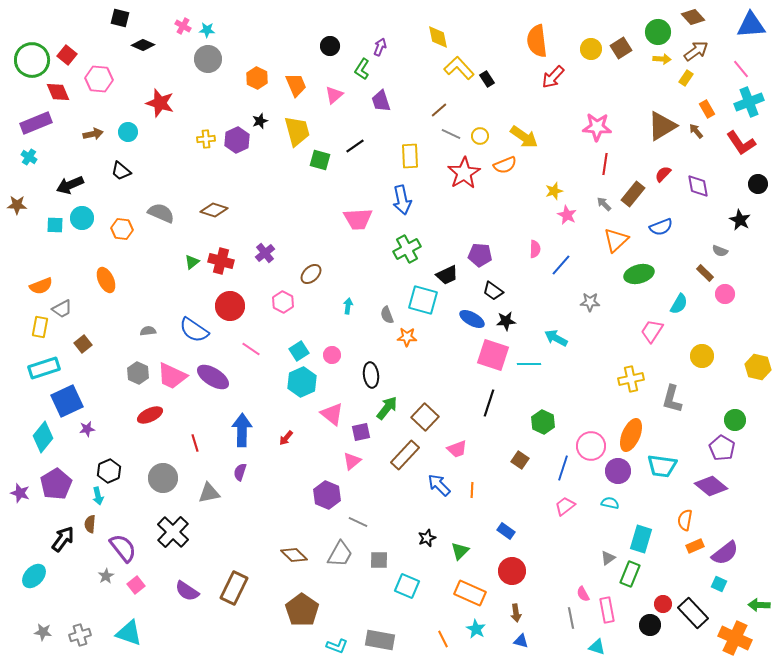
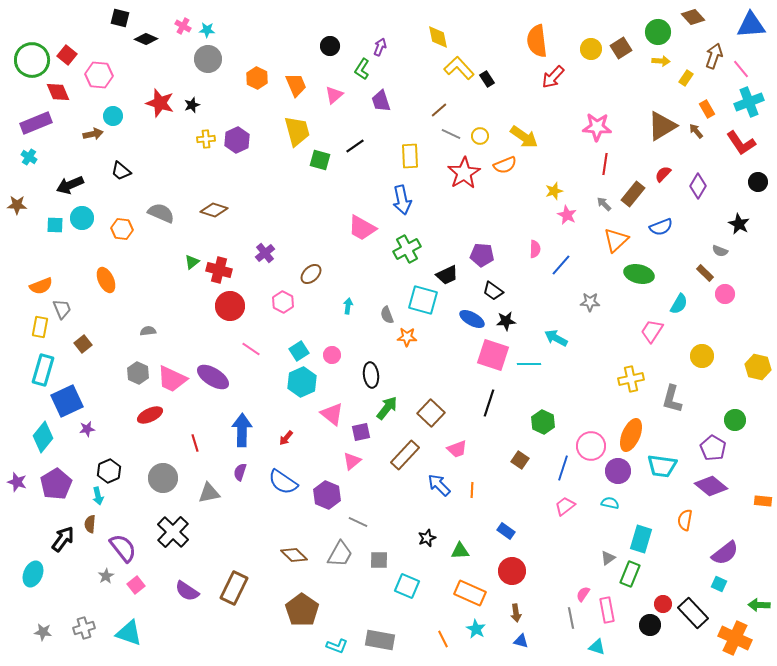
black diamond at (143, 45): moved 3 px right, 6 px up
brown arrow at (696, 51): moved 18 px right, 5 px down; rotated 35 degrees counterclockwise
yellow arrow at (662, 59): moved 1 px left, 2 px down
pink hexagon at (99, 79): moved 4 px up
black star at (260, 121): moved 68 px left, 16 px up
cyan circle at (128, 132): moved 15 px left, 16 px up
black circle at (758, 184): moved 2 px up
purple diamond at (698, 186): rotated 40 degrees clockwise
pink trapezoid at (358, 219): moved 4 px right, 9 px down; rotated 32 degrees clockwise
black star at (740, 220): moved 1 px left, 4 px down
purple pentagon at (480, 255): moved 2 px right
red cross at (221, 261): moved 2 px left, 9 px down
green ellipse at (639, 274): rotated 28 degrees clockwise
gray trapezoid at (62, 309): rotated 85 degrees counterclockwise
blue semicircle at (194, 330): moved 89 px right, 152 px down
cyan rectangle at (44, 368): moved 1 px left, 2 px down; rotated 56 degrees counterclockwise
pink trapezoid at (172, 376): moved 3 px down
brown square at (425, 417): moved 6 px right, 4 px up
purple pentagon at (722, 448): moved 9 px left
purple star at (20, 493): moved 3 px left, 11 px up
orange rectangle at (695, 546): moved 68 px right, 45 px up; rotated 30 degrees clockwise
green triangle at (460, 551): rotated 42 degrees clockwise
cyan ellipse at (34, 576): moved 1 px left, 2 px up; rotated 20 degrees counterclockwise
pink semicircle at (583, 594): rotated 63 degrees clockwise
gray cross at (80, 635): moved 4 px right, 7 px up
